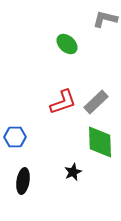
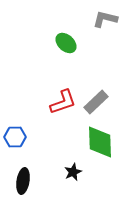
green ellipse: moved 1 px left, 1 px up
